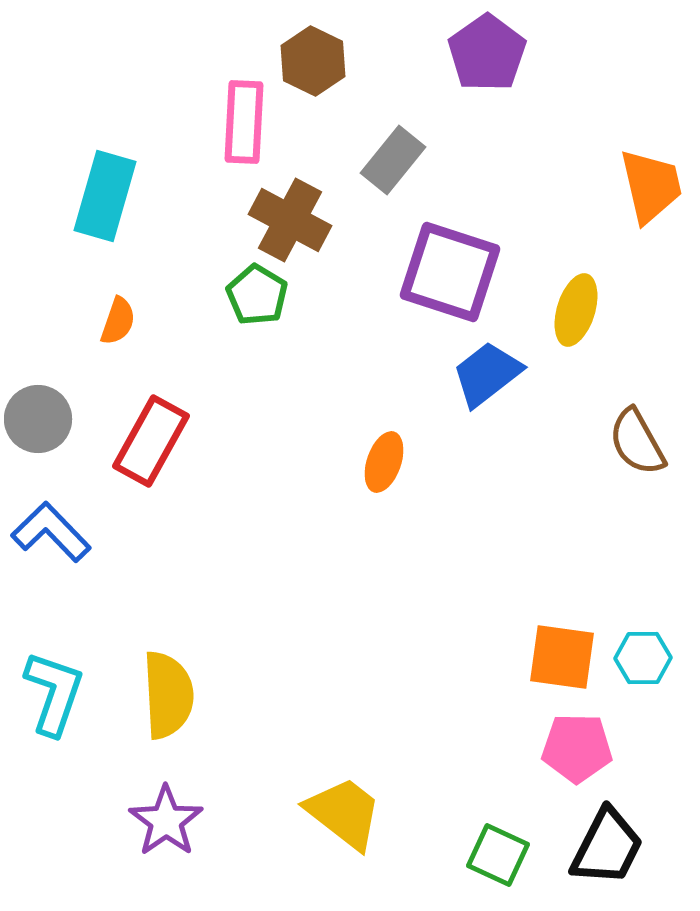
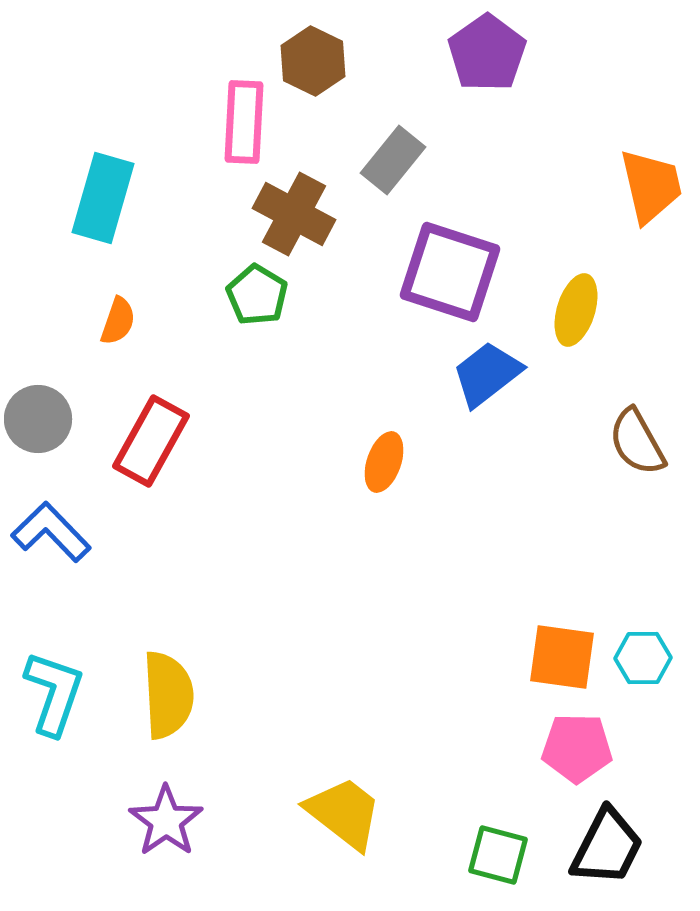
cyan rectangle: moved 2 px left, 2 px down
brown cross: moved 4 px right, 6 px up
green square: rotated 10 degrees counterclockwise
